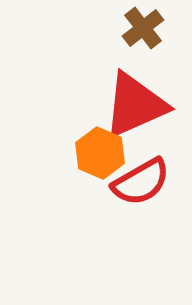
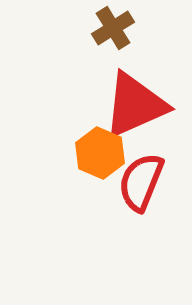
brown cross: moved 30 px left; rotated 6 degrees clockwise
red semicircle: rotated 142 degrees clockwise
